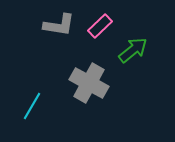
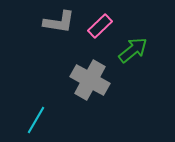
gray L-shape: moved 3 px up
gray cross: moved 1 px right, 3 px up
cyan line: moved 4 px right, 14 px down
